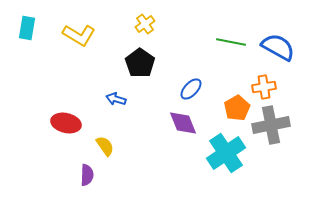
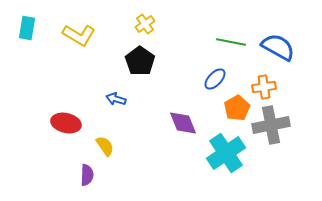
black pentagon: moved 2 px up
blue ellipse: moved 24 px right, 10 px up
